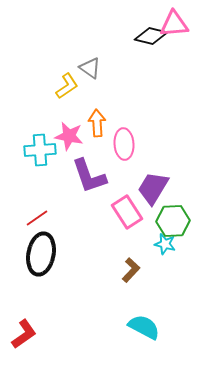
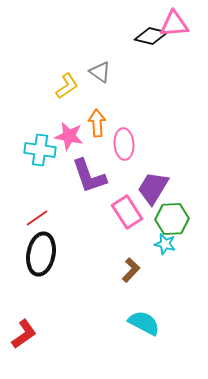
gray triangle: moved 10 px right, 4 px down
cyan cross: rotated 12 degrees clockwise
green hexagon: moved 1 px left, 2 px up
cyan semicircle: moved 4 px up
